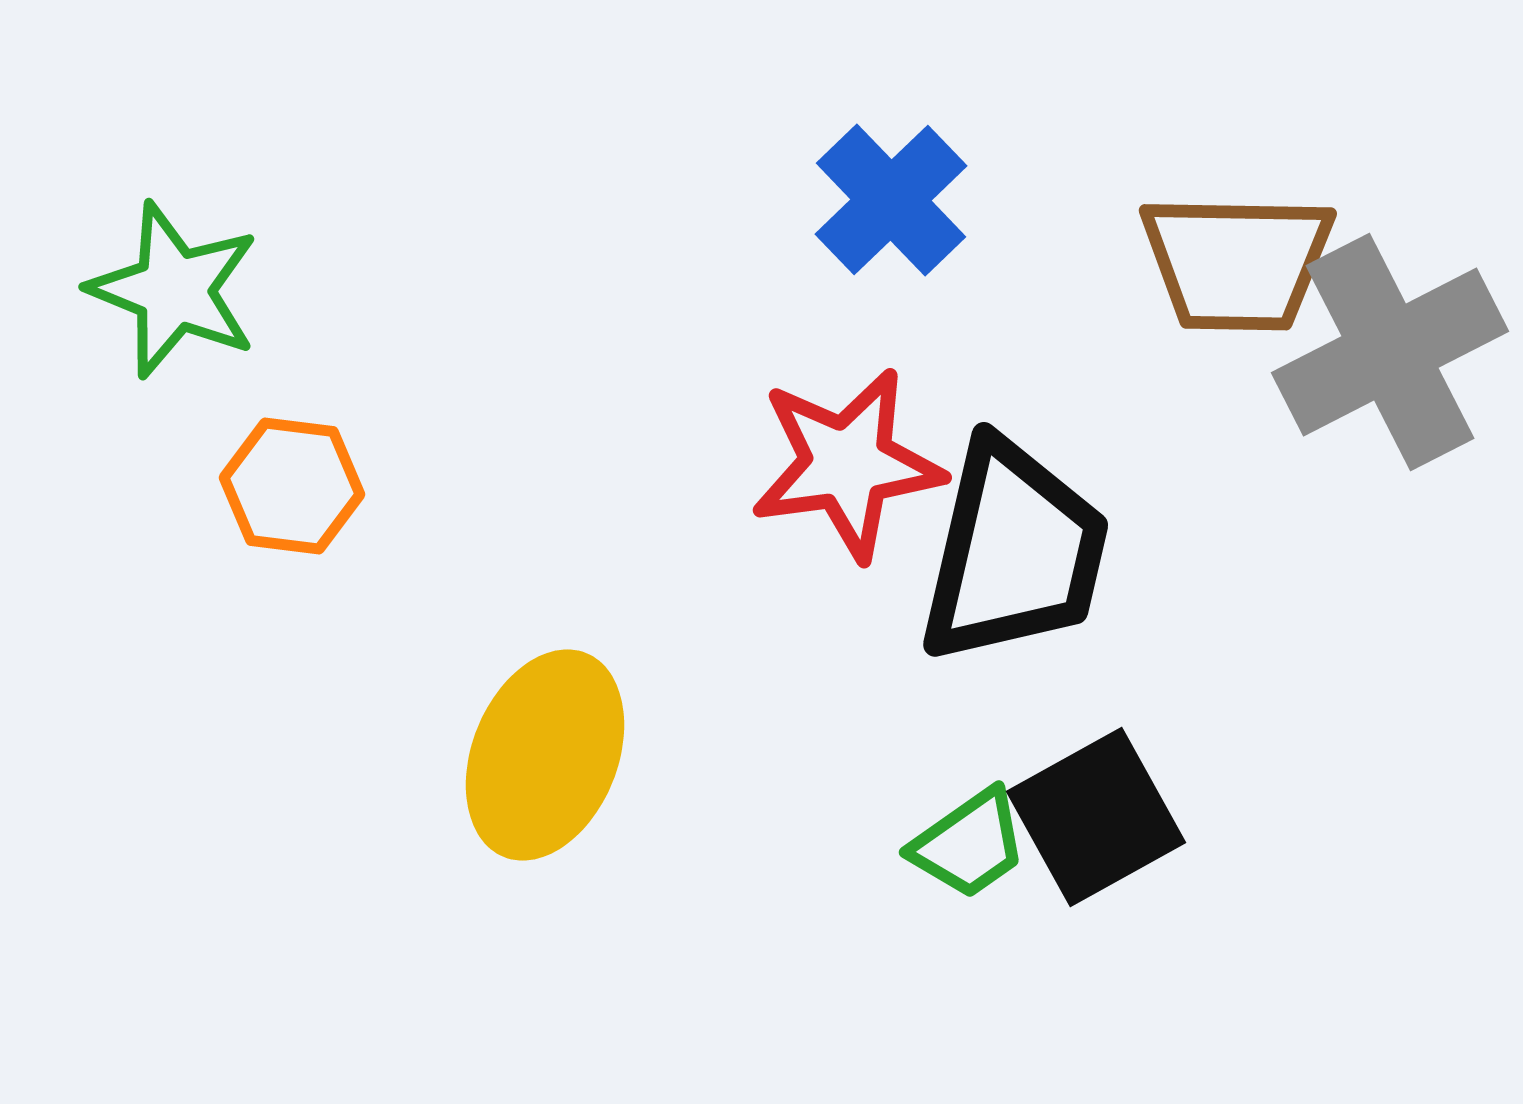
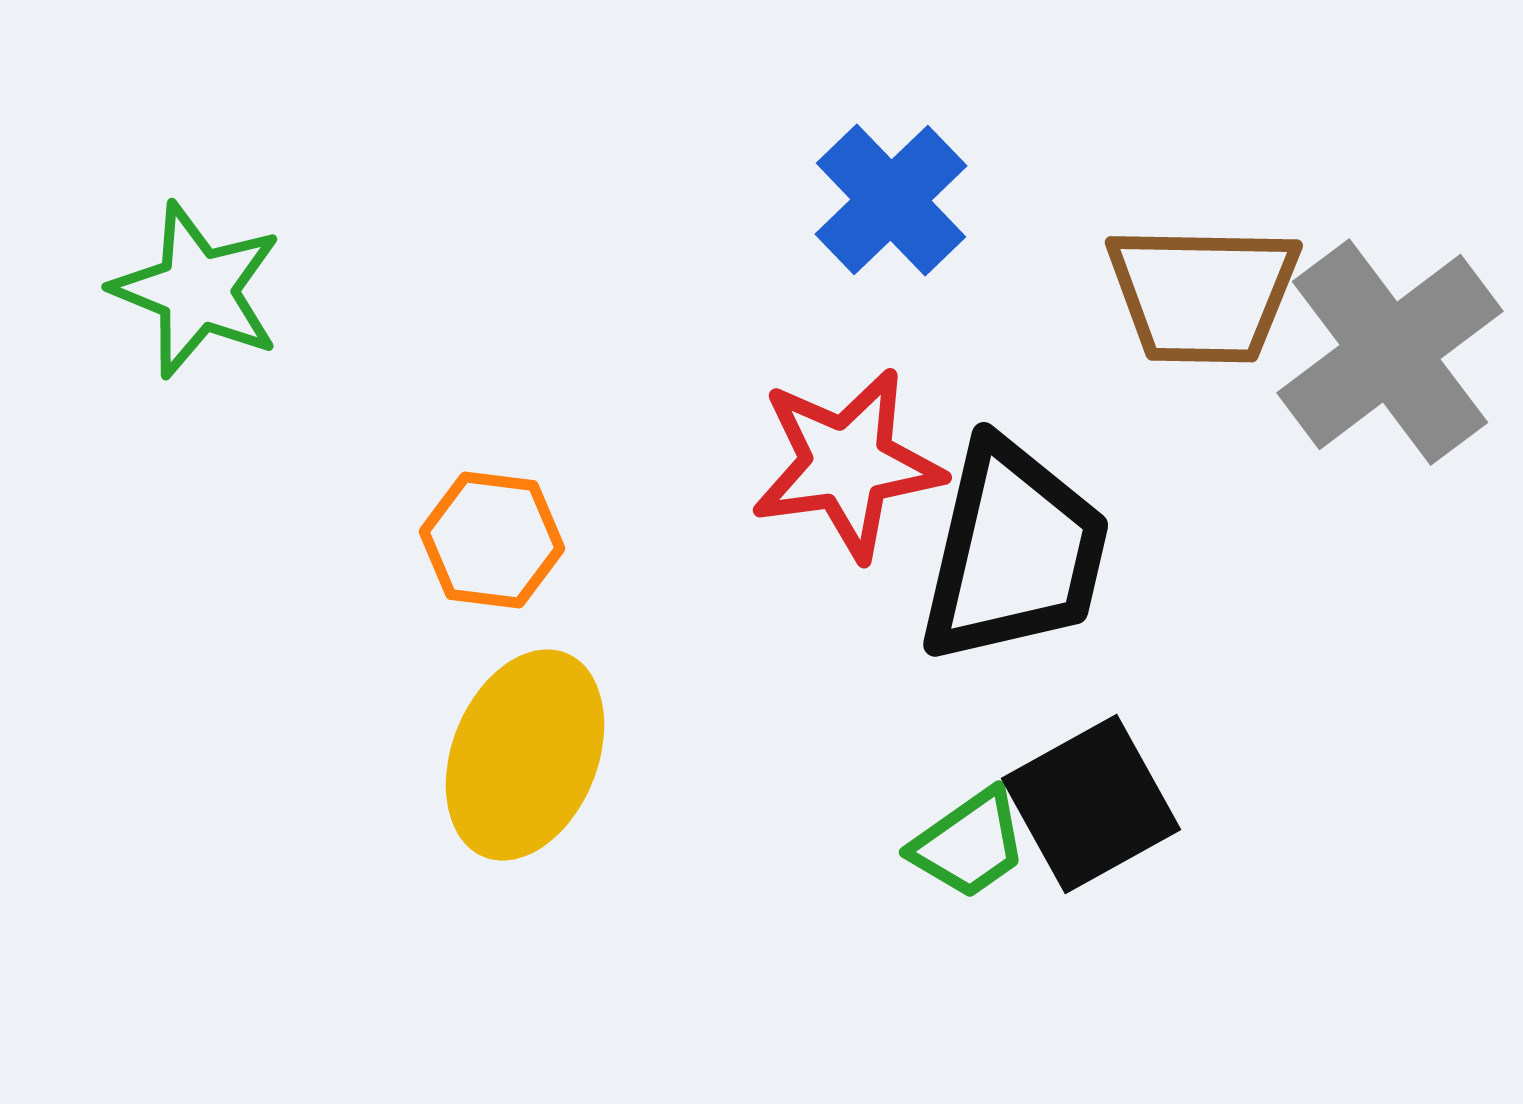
brown trapezoid: moved 34 px left, 32 px down
green star: moved 23 px right
gray cross: rotated 10 degrees counterclockwise
orange hexagon: moved 200 px right, 54 px down
yellow ellipse: moved 20 px left
black square: moved 5 px left, 13 px up
